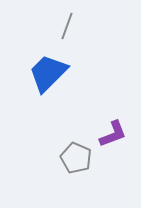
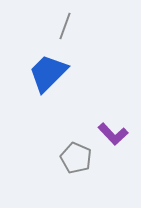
gray line: moved 2 px left
purple L-shape: rotated 68 degrees clockwise
